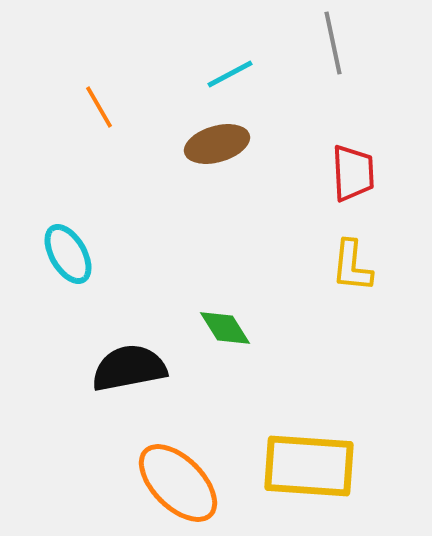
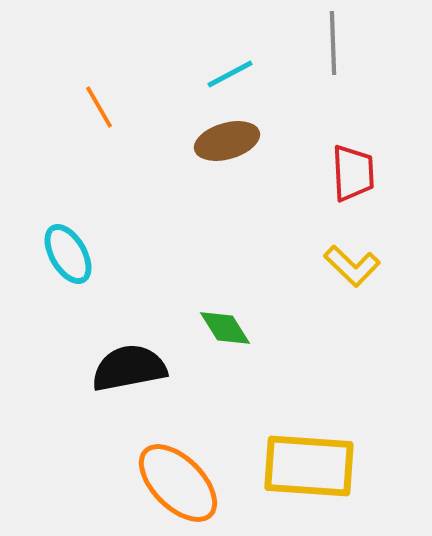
gray line: rotated 10 degrees clockwise
brown ellipse: moved 10 px right, 3 px up
yellow L-shape: rotated 52 degrees counterclockwise
